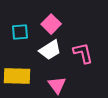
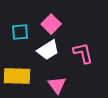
white trapezoid: moved 2 px left
